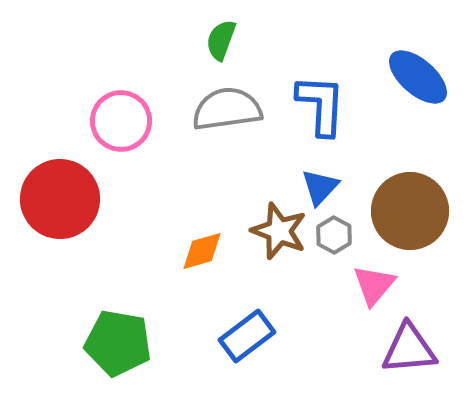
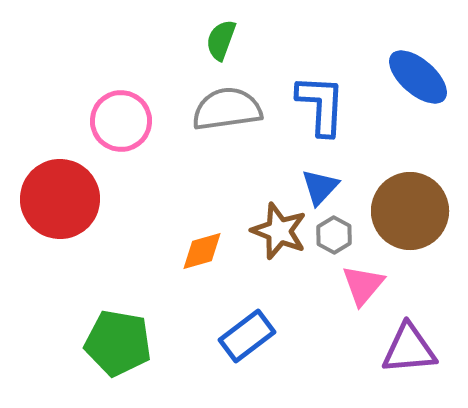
pink triangle: moved 11 px left
